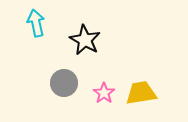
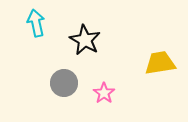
yellow trapezoid: moved 19 px right, 30 px up
